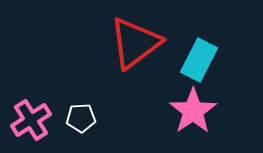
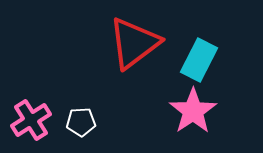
red triangle: moved 1 px left
white pentagon: moved 4 px down
